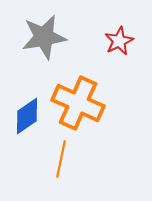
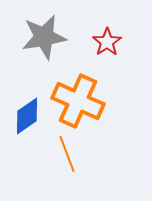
red star: moved 12 px left, 1 px down; rotated 8 degrees counterclockwise
orange cross: moved 2 px up
orange line: moved 6 px right, 5 px up; rotated 33 degrees counterclockwise
